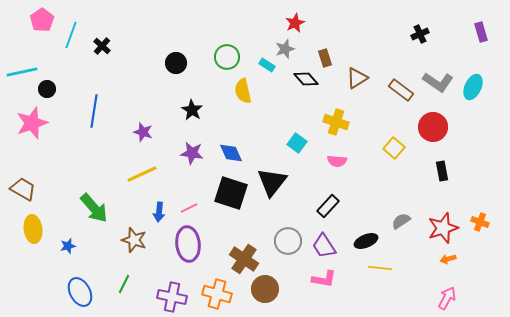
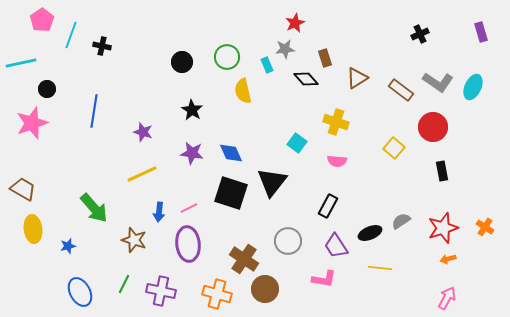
black cross at (102, 46): rotated 30 degrees counterclockwise
gray star at (285, 49): rotated 12 degrees clockwise
black circle at (176, 63): moved 6 px right, 1 px up
cyan rectangle at (267, 65): rotated 35 degrees clockwise
cyan line at (22, 72): moved 1 px left, 9 px up
black rectangle at (328, 206): rotated 15 degrees counterclockwise
orange cross at (480, 222): moved 5 px right, 5 px down; rotated 12 degrees clockwise
black ellipse at (366, 241): moved 4 px right, 8 px up
purple trapezoid at (324, 246): moved 12 px right
purple cross at (172, 297): moved 11 px left, 6 px up
